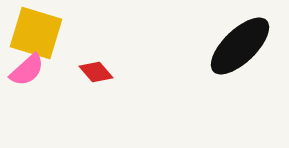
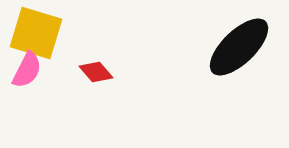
black ellipse: moved 1 px left, 1 px down
pink semicircle: rotated 21 degrees counterclockwise
